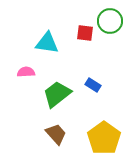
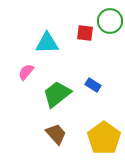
cyan triangle: rotated 10 degrees counterclockwise
pink semicircle: rotated 48 degrees counterclockwise
